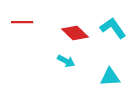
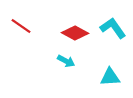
red line: moved 1 px left, 4 px down; rotated 35 degrees clockwise
red diamond: rotated 16 degrees counterclockwise
